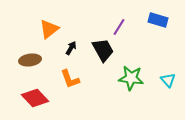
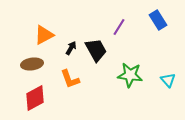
blue rectangle: rotated 42 degrees clockwise
orange triangle: moved 5 px left, 6 px down; rotated 10 degrees clockwise
black trapezoid: moved 7 px left
brown ellipse: moved 2 px right, 4 px down
green star: moved 1 px left, 3 px up
red diamond: rotated 76 degrees counterclockwise
